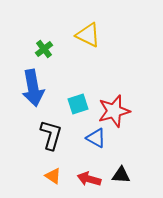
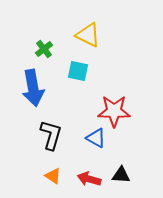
cyan square: moved 33 px up; rotated 30 degrees clockwise
red star: rotated 16 degrees clockwise
